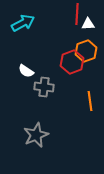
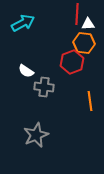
orange hexagon: moved 2 px left, 8 px up; rotated 25 degrees clockwise
